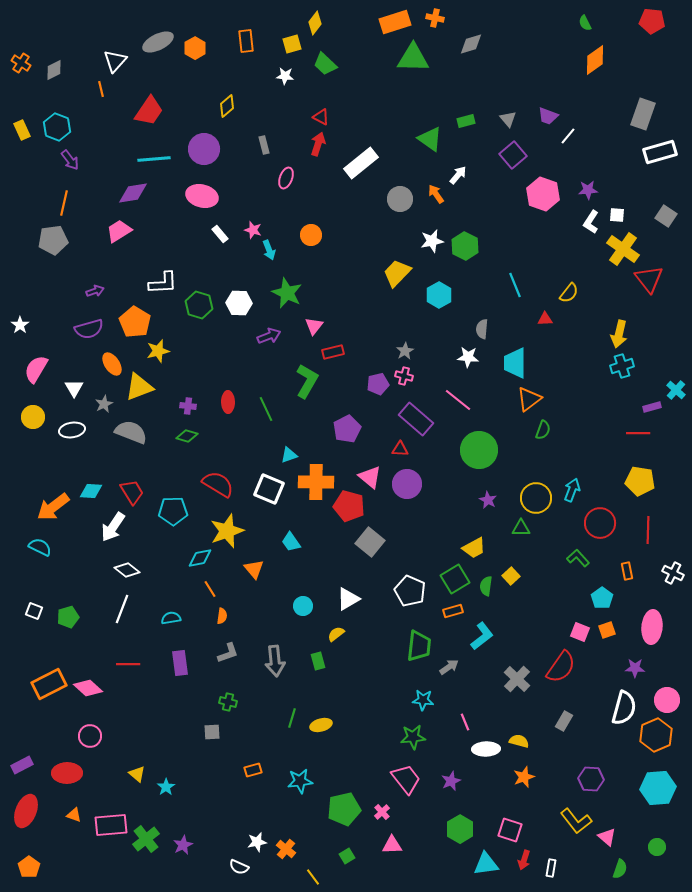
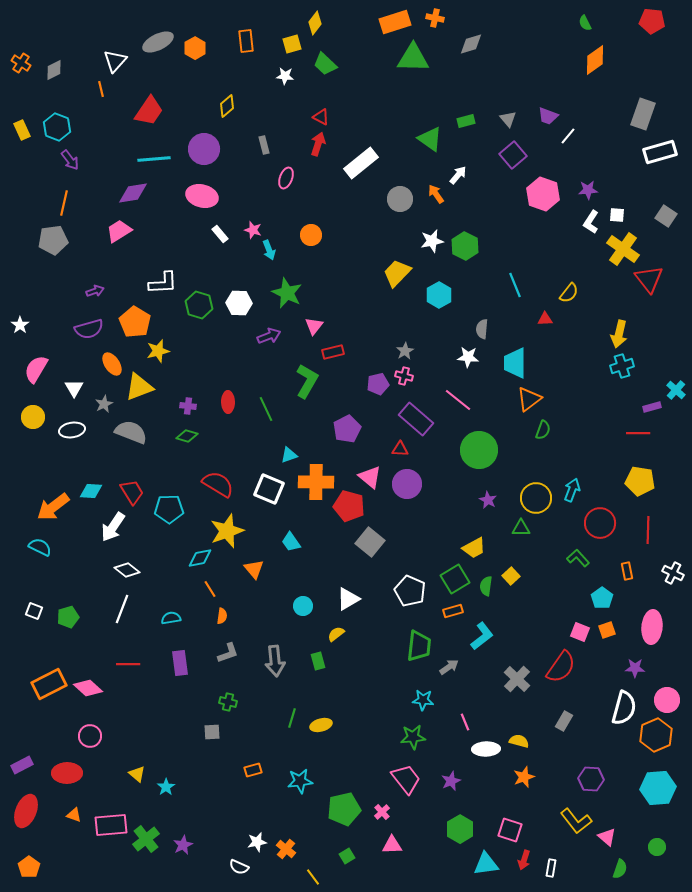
cyan pentagon at (173, 511): moved 4 px left, 2 px up
